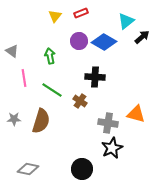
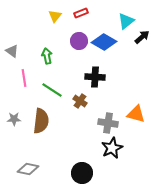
green arrow: moved 3 px left
brown semicircle: rotated 10 degrees counterclockwise
black circle: moved 4 px down
